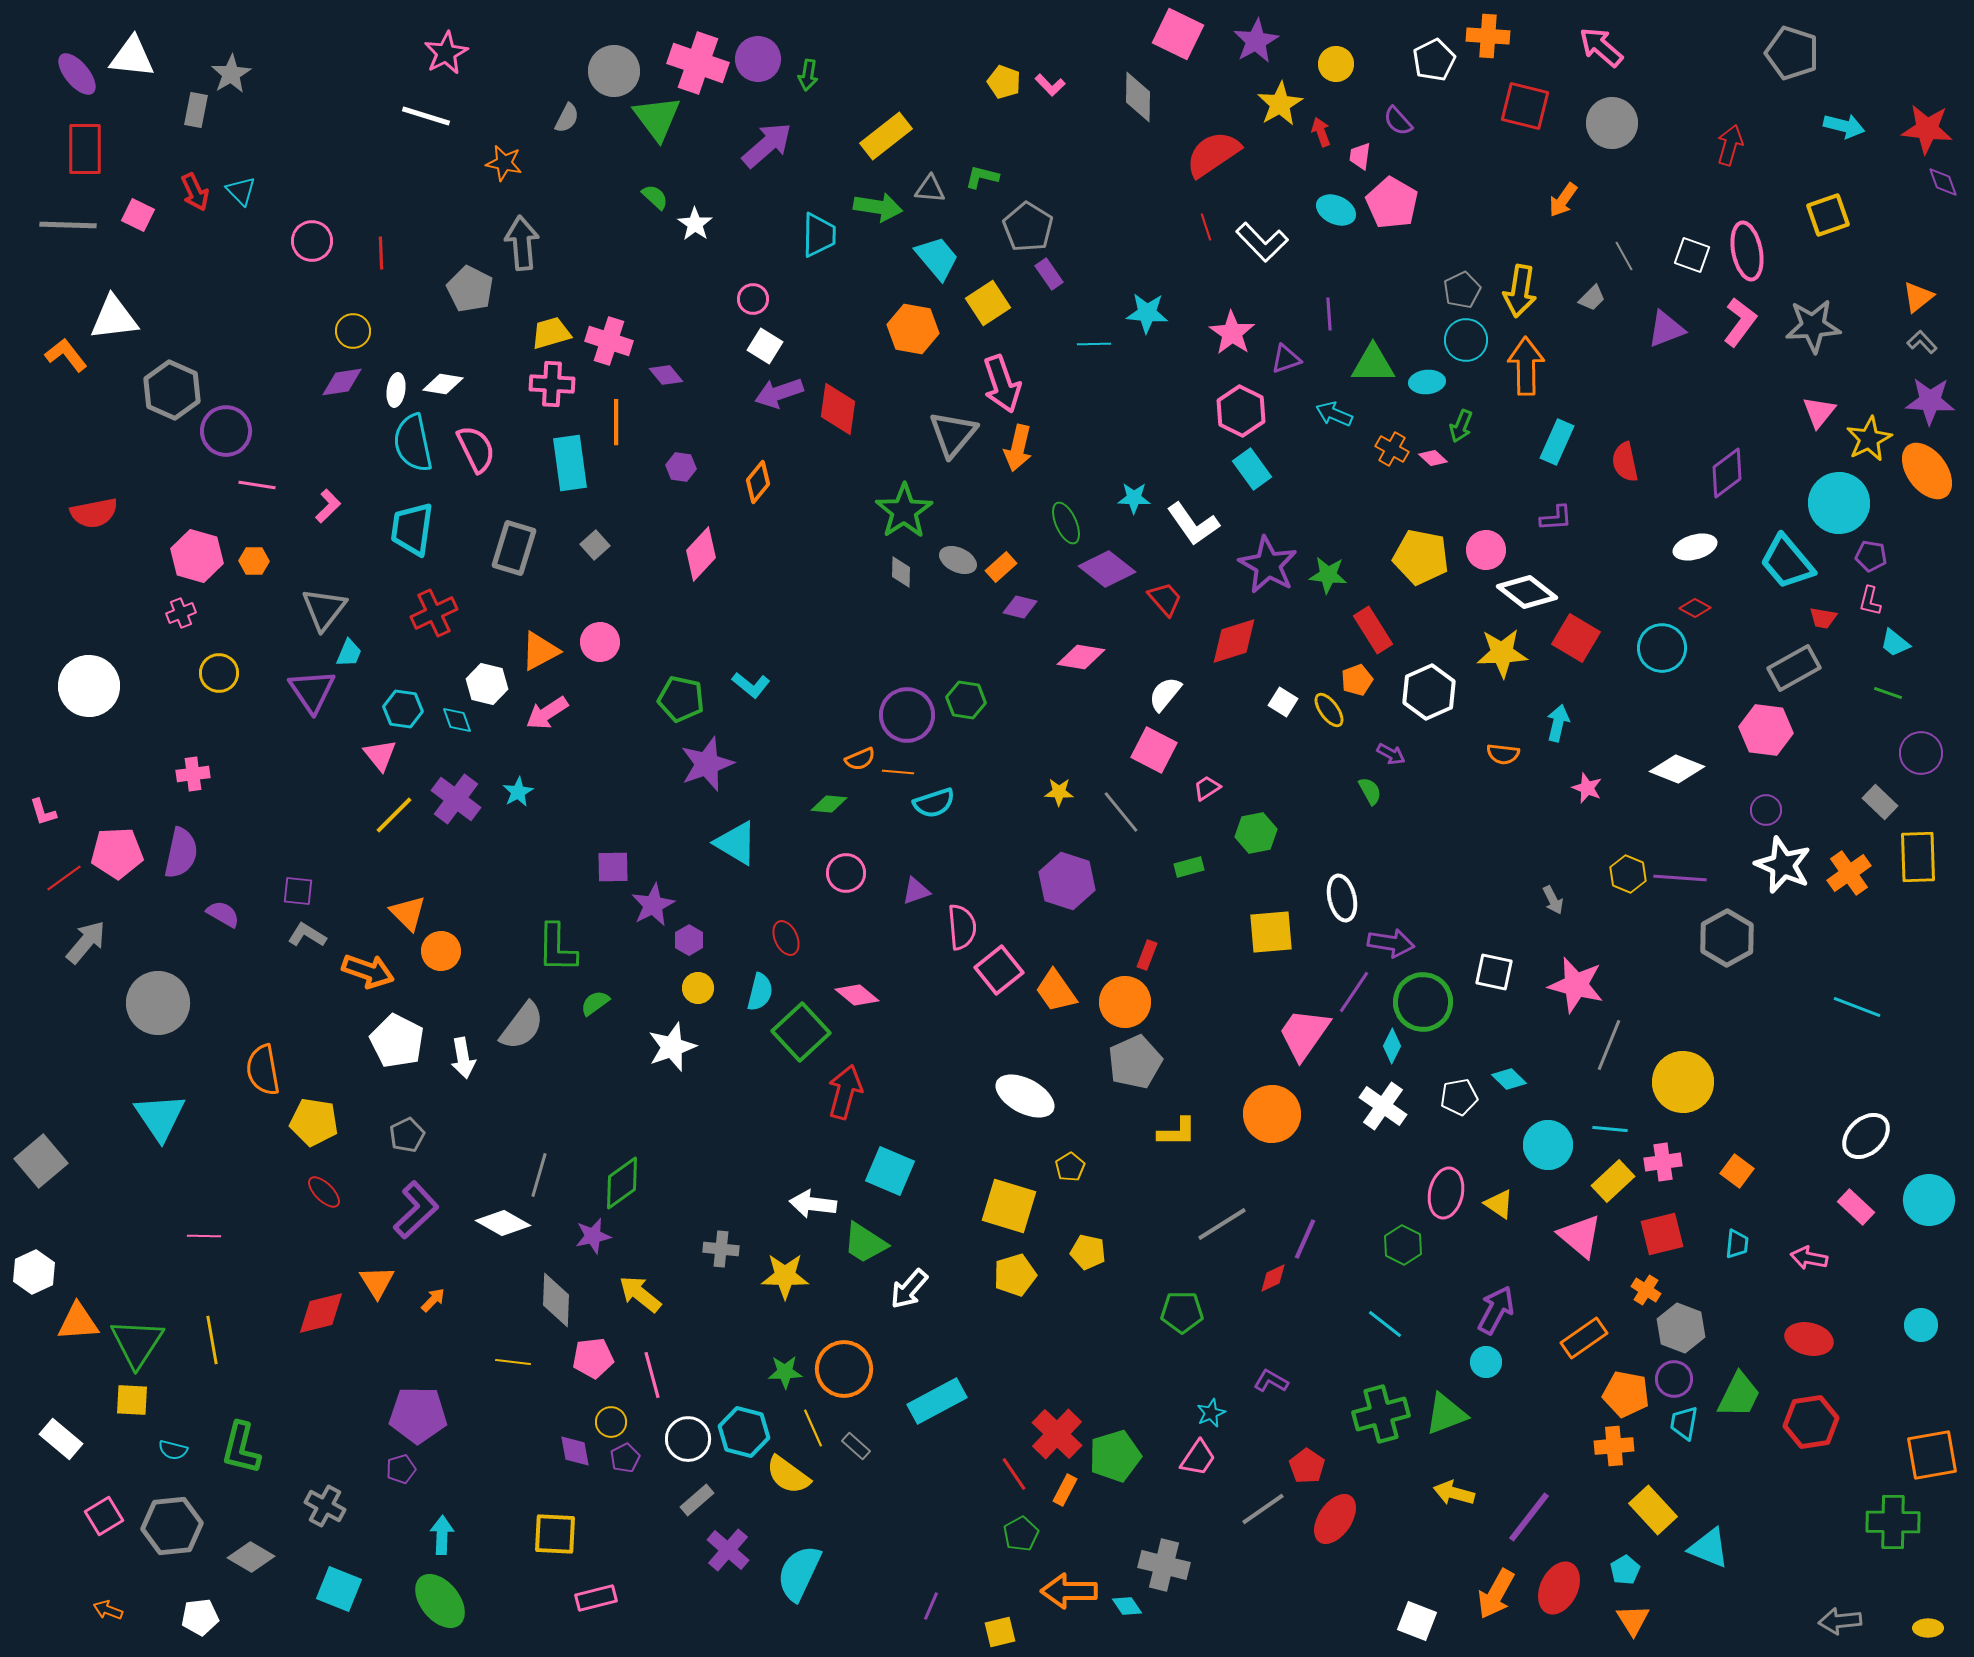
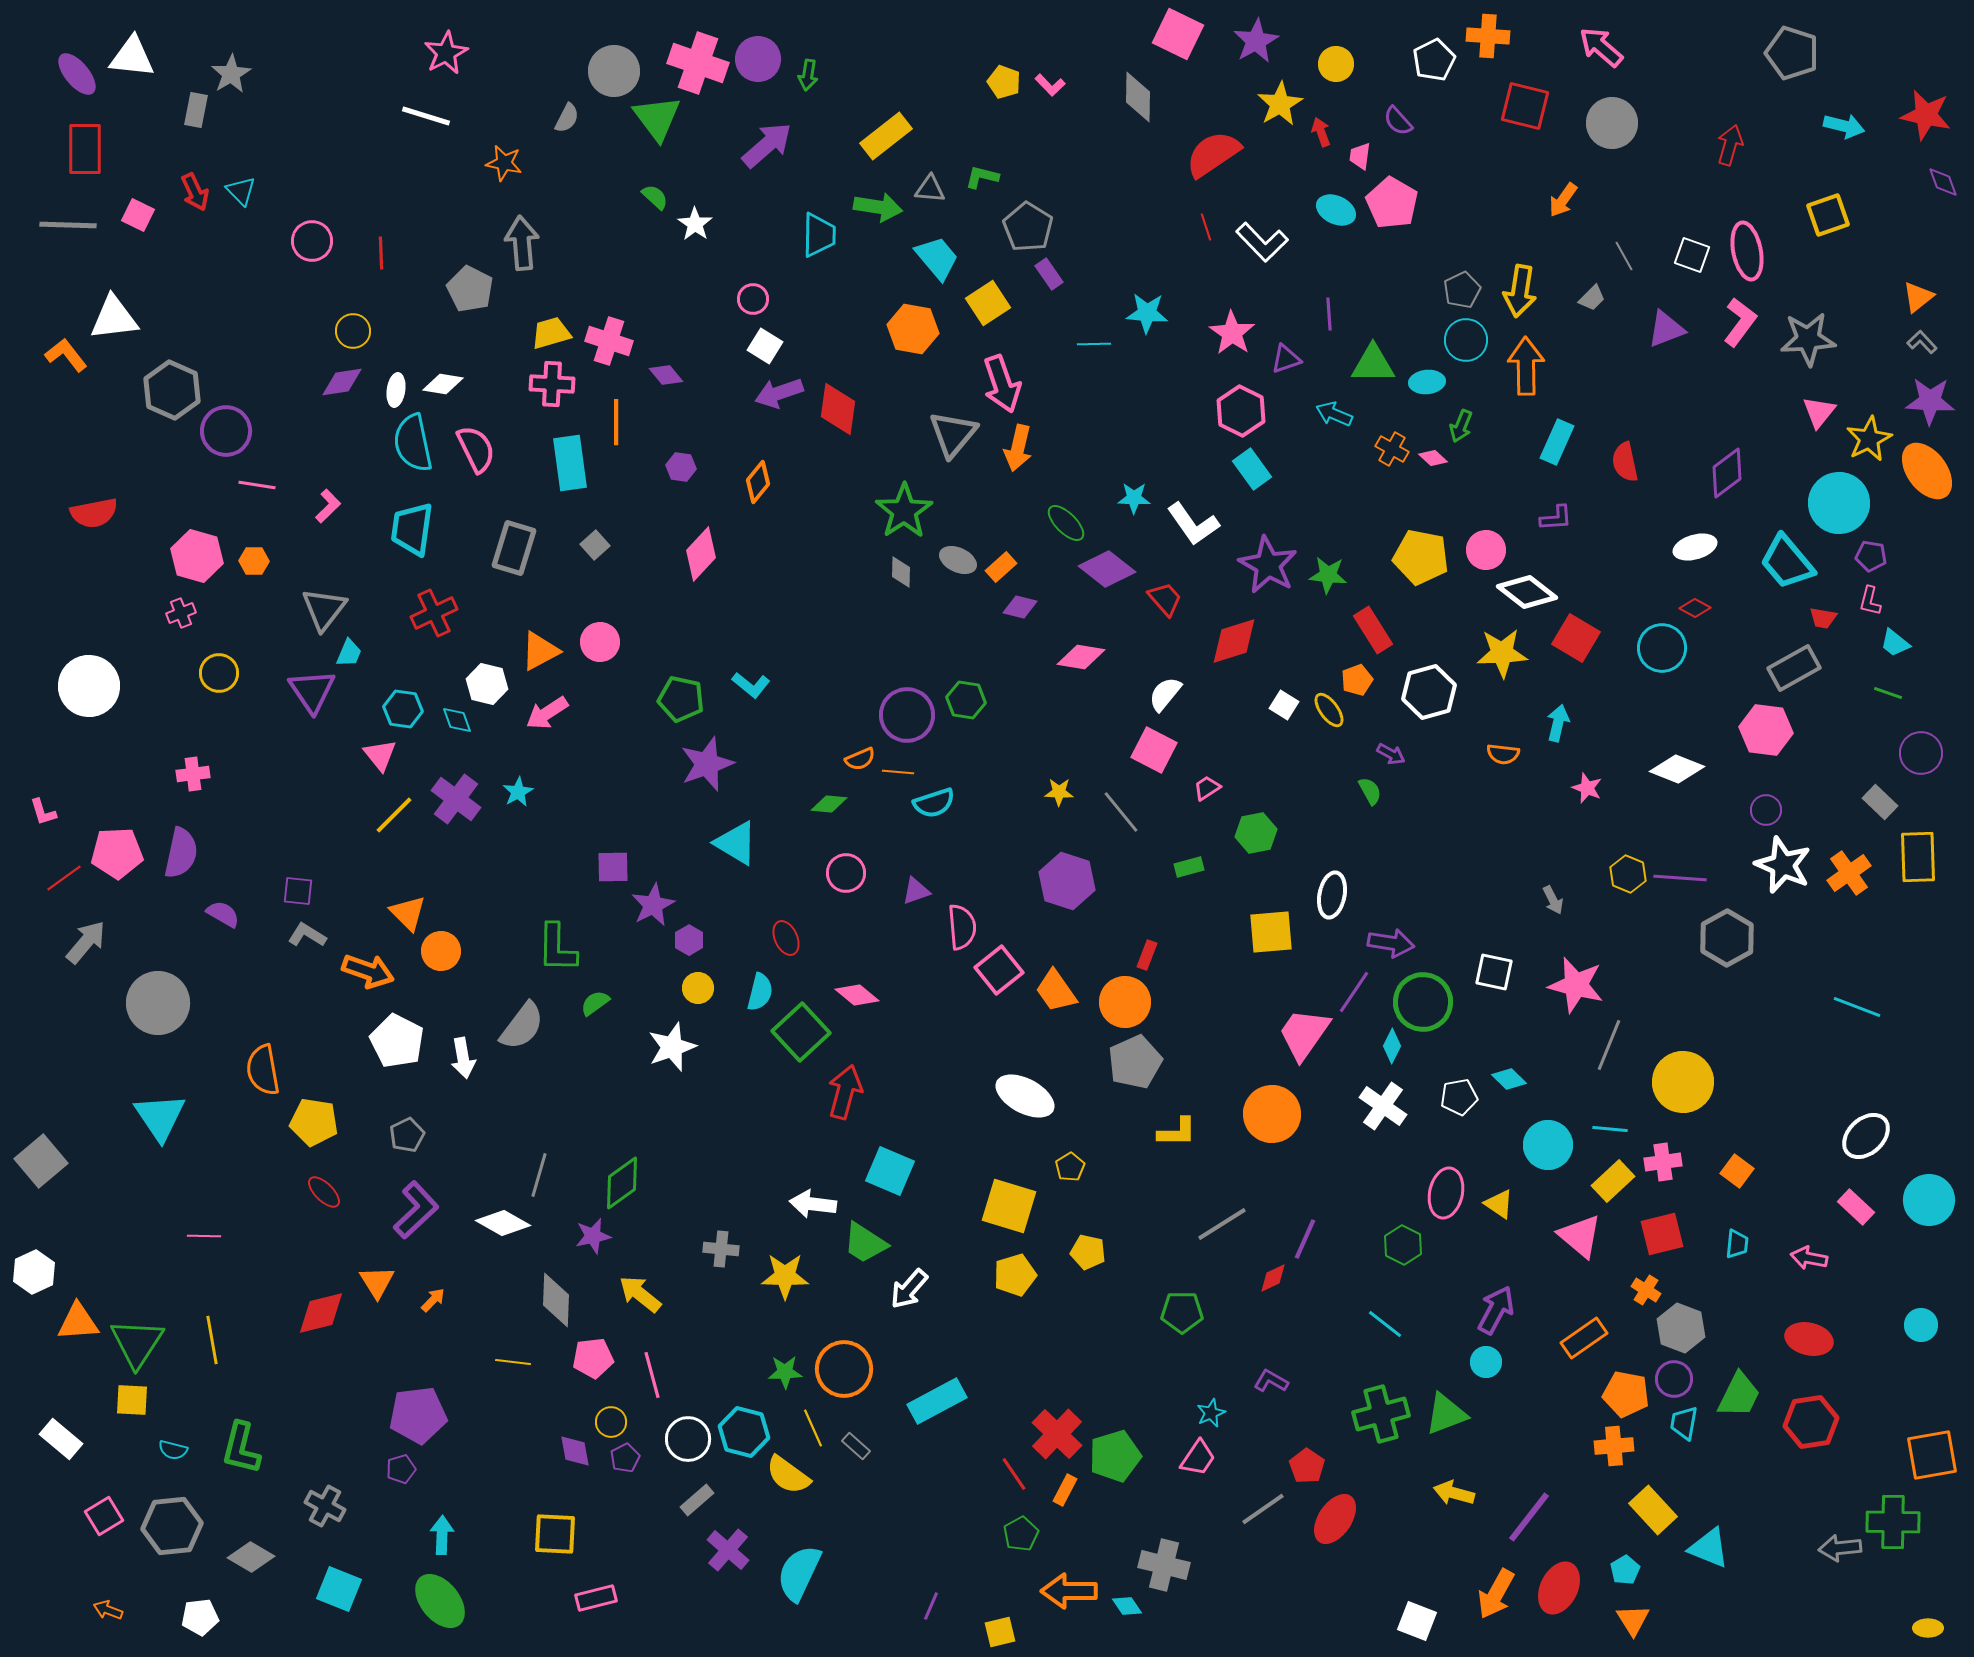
red star at (1927, 129): moved 1 px left, 14 px up; rotated 6 degrees clockwise
gray star at (1813, 326): moved 5 px left, 13 px down
green ellipse at (1066, 523): rotated 21 degrees counterclockwise
white hexagon at (1429, 692): rotated 8 degrees clockwise
white square at (1283, 702): moved 1 px right, 3 px down
white ellipse at (1342, 898): moved 10 px left, 3 px up; rotated 24 degrees clockwise
purple pentagon at (418, 1415): rotated 8 degrees counterclockwise
gray arrow at (1840, 1621): moved 73 px up
